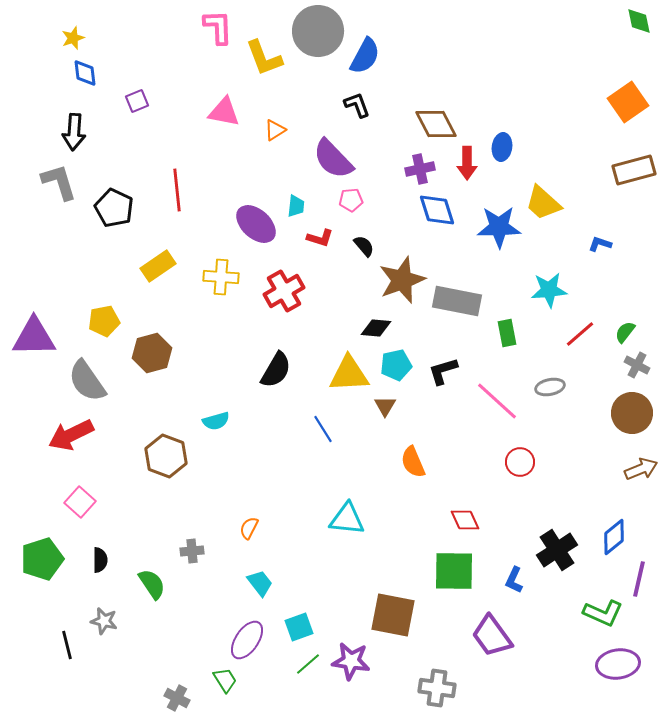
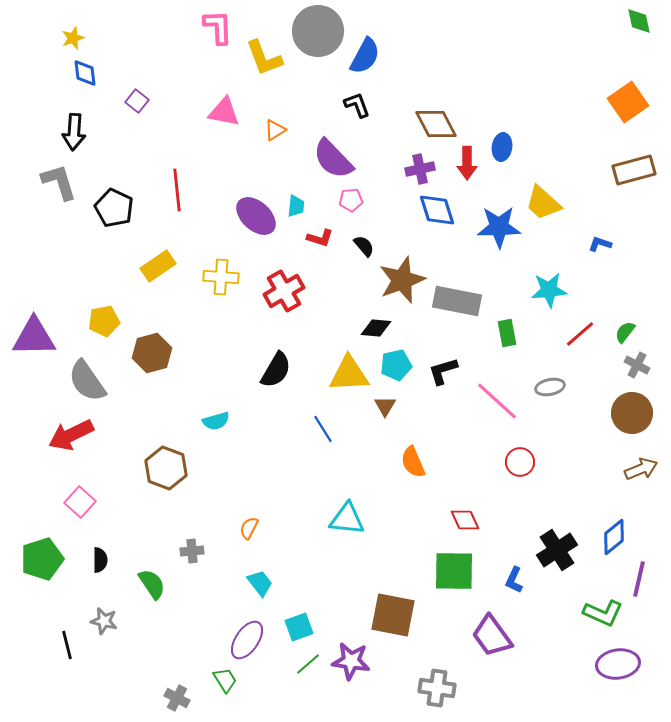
purple square at (137, 101): rotated 30 degrees counterclockwise
purple ellipse at (256, 224): moved 8 px up
brown hexagon at (166, 456): moved 12 px down
